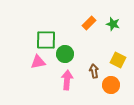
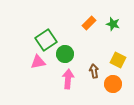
green square: rotated 35 degrees counterclockwise
pink arrow: moved 1 px right, 1 px up
orange circle: moved 2 px right, 1 px up
